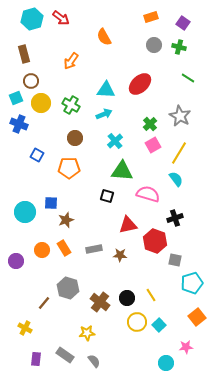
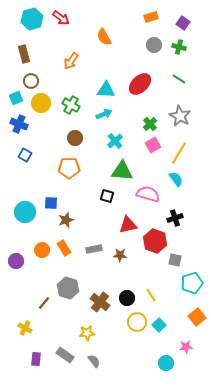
green line at (188, 78): moved 9 px left, 1 px down
blue square at (37, 155): moved 12 px left
